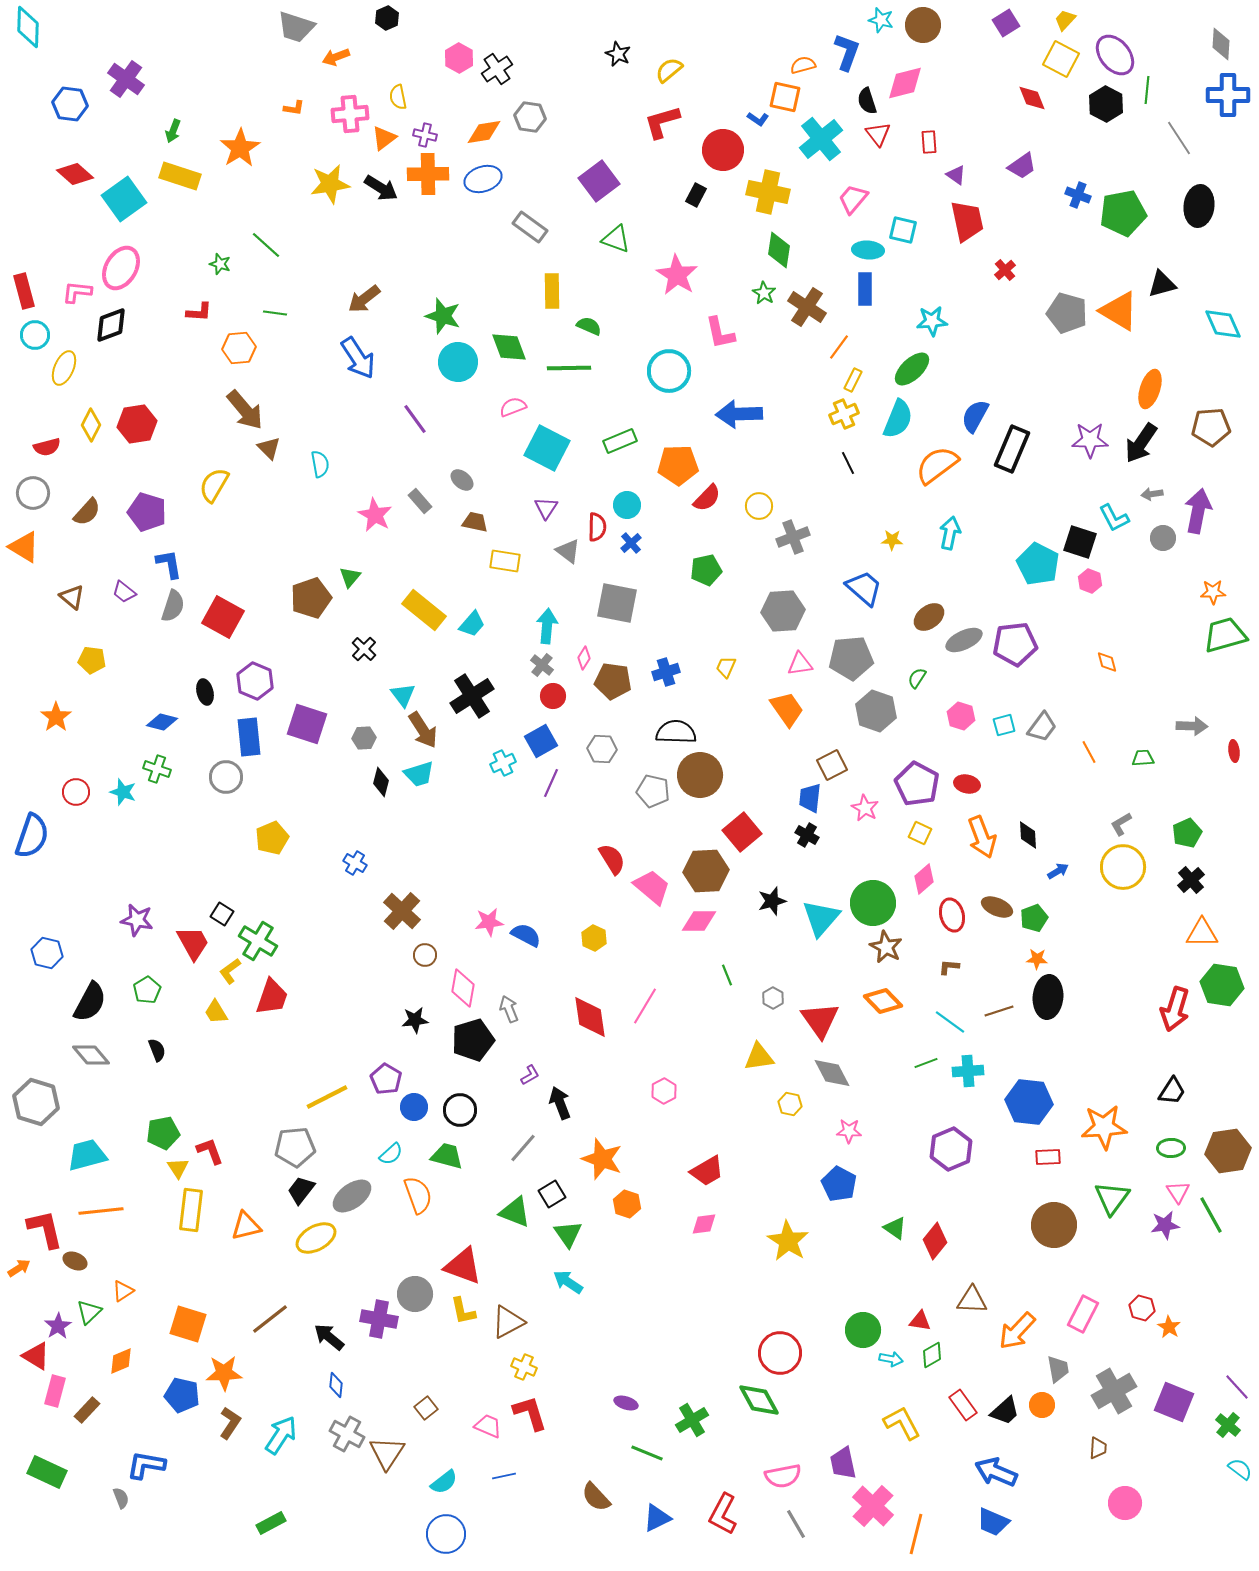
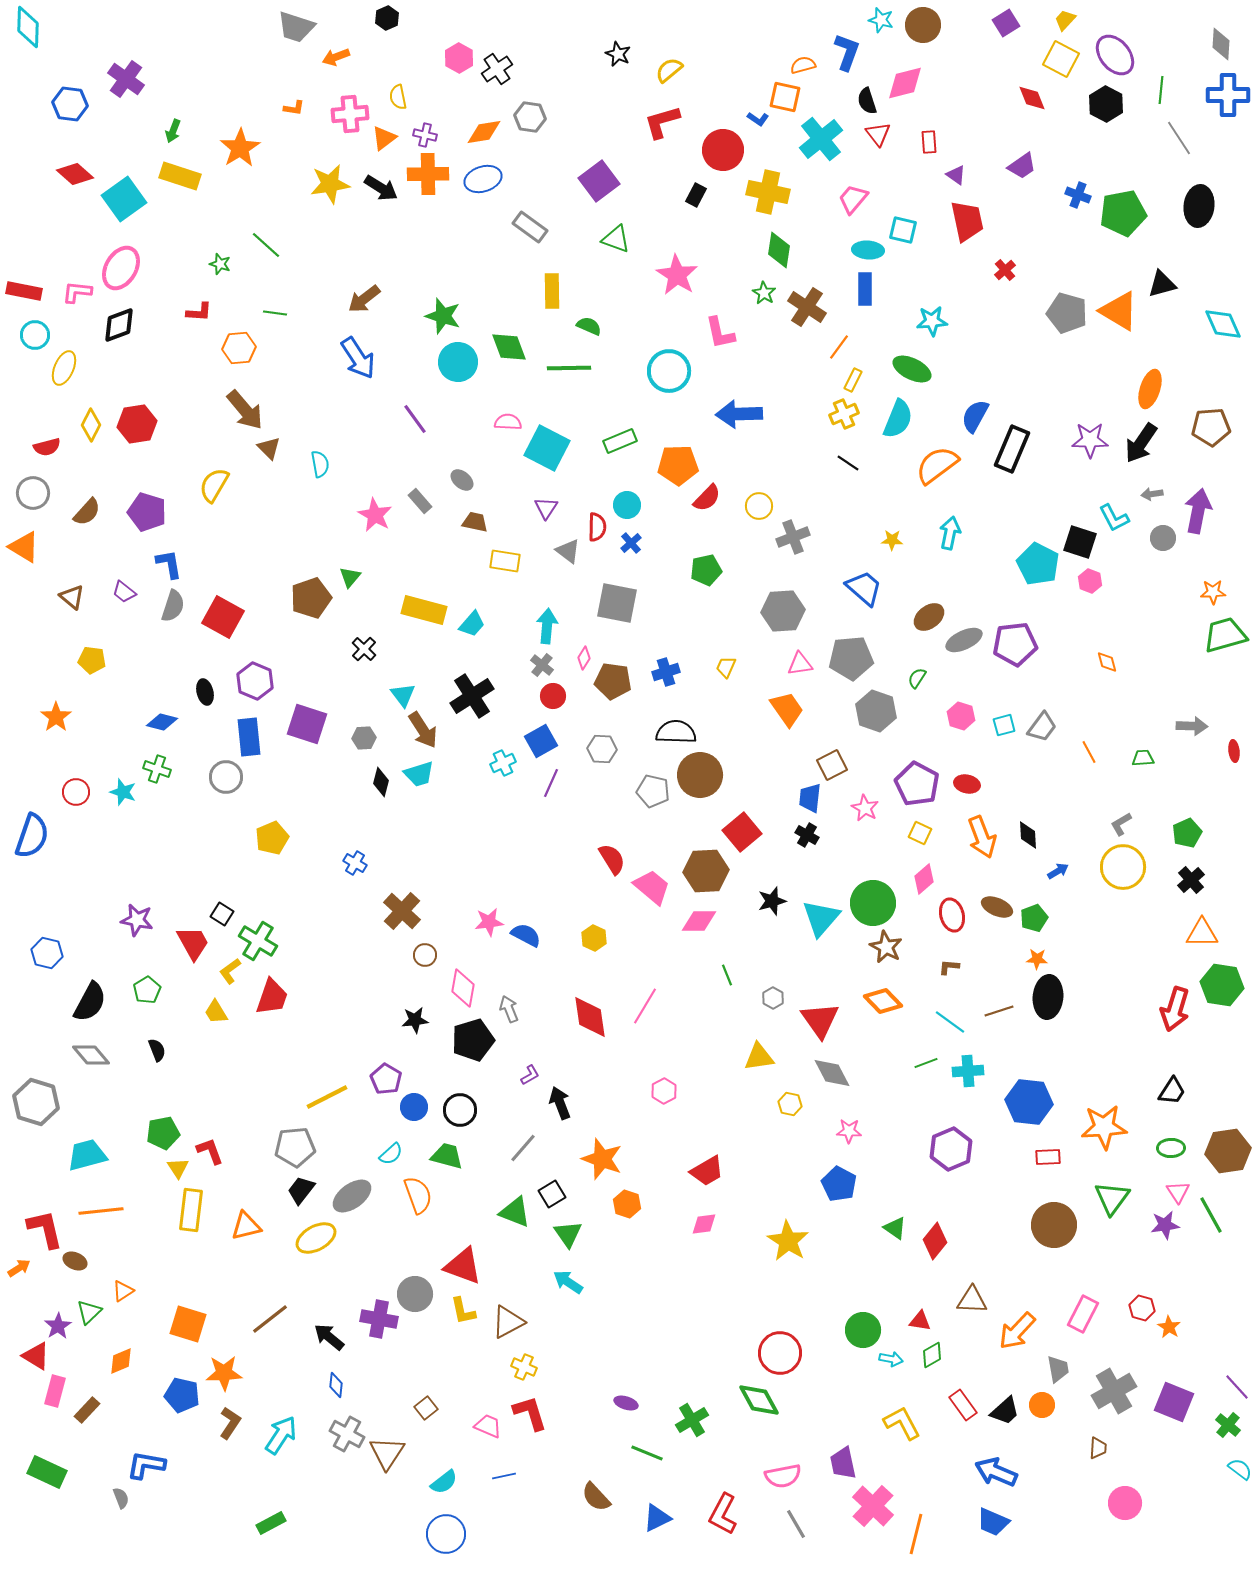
green line at (1147, 90): moved 14 px right
red rectangle at (24, 291): rotated 64 degrees counterclockwise
black diamond at (111, 325): moved 8 px right
green ellipse at (912, 369): rotated 69 degrees clockwise
pink semicircle at (513, 407): moved 5 px left, 15 px down; rotated 24 degrees clockwise
black line at (848, 463): rotated 30 degrees counterclockwise
yellow rectangle at (424, 610): rotated 24 degrees counterclockwise
